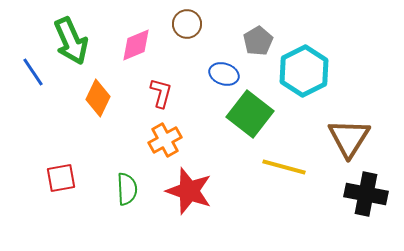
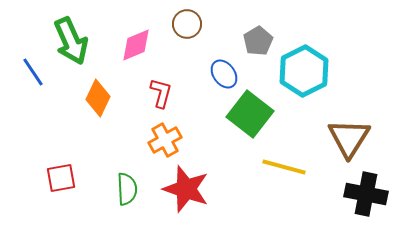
blue ellipse: rotated 36 degrees clockwise
red star: moved 3 px left, 2 px up
